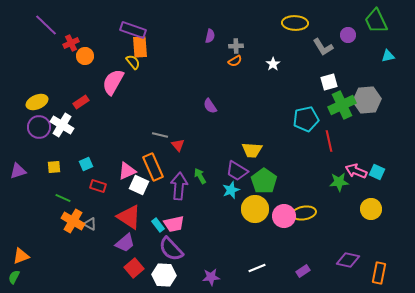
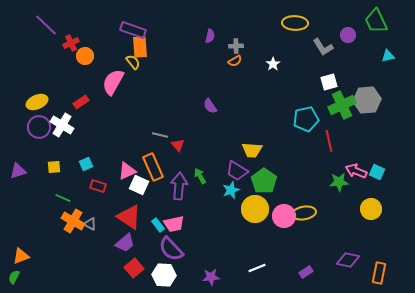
purple rectangle at (303, 271): moved 3 px right, 1 px down
